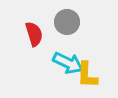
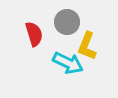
yellow L-shape: moved 29 px up; rotated 20 degrees clockwise
